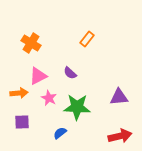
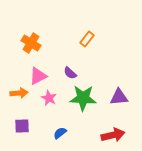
green star: moved 6 px right, 9 px up
purple square: moved 4 px down
red arrow: moved 7 px left, 1 px up
